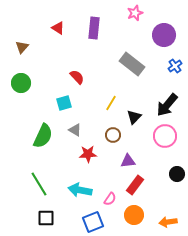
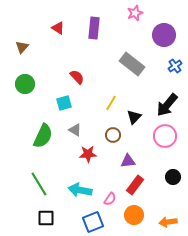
green circle: moved 4 px right, 1 px down
black circle: moved 4 px left, 3 px down
